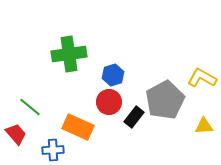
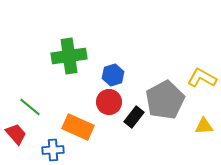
green cross: moved 2 px down
